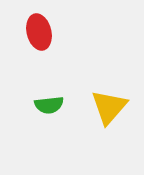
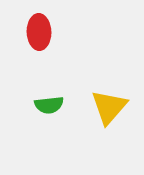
red ellipse: rotated 12 degrees clockwise
